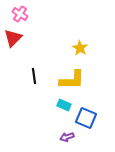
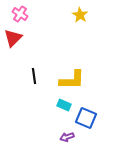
yellow star: moved 33 px up
